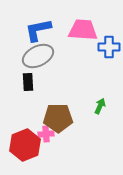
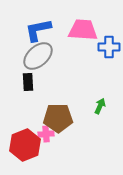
gray ellipse: rotated 16 degrees counterclockwise
